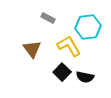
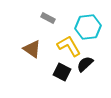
brown triangle: rotated 18 degrees counterclockwise
black square: rotated 18 degrees counterclockwise
black semicircle: moved 13 px up; rotated 126 degrees clockwise
